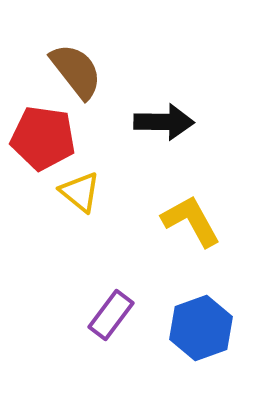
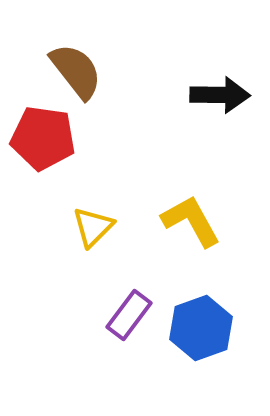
black arrow: moved 56 px right, 27 px up
yellow triangle: moved 13 px right, 35 px down; rotated 36 degrees clockwise
purple rectangle: moved 18 px right
